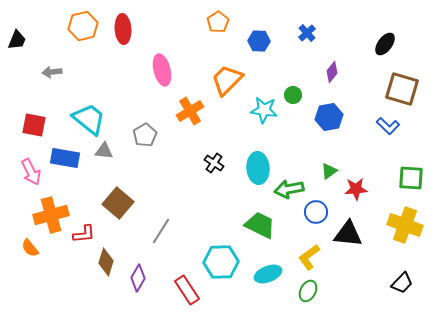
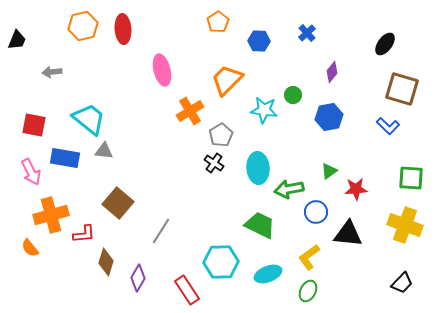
gray pentagon at (145, 135): moved 76 px right
